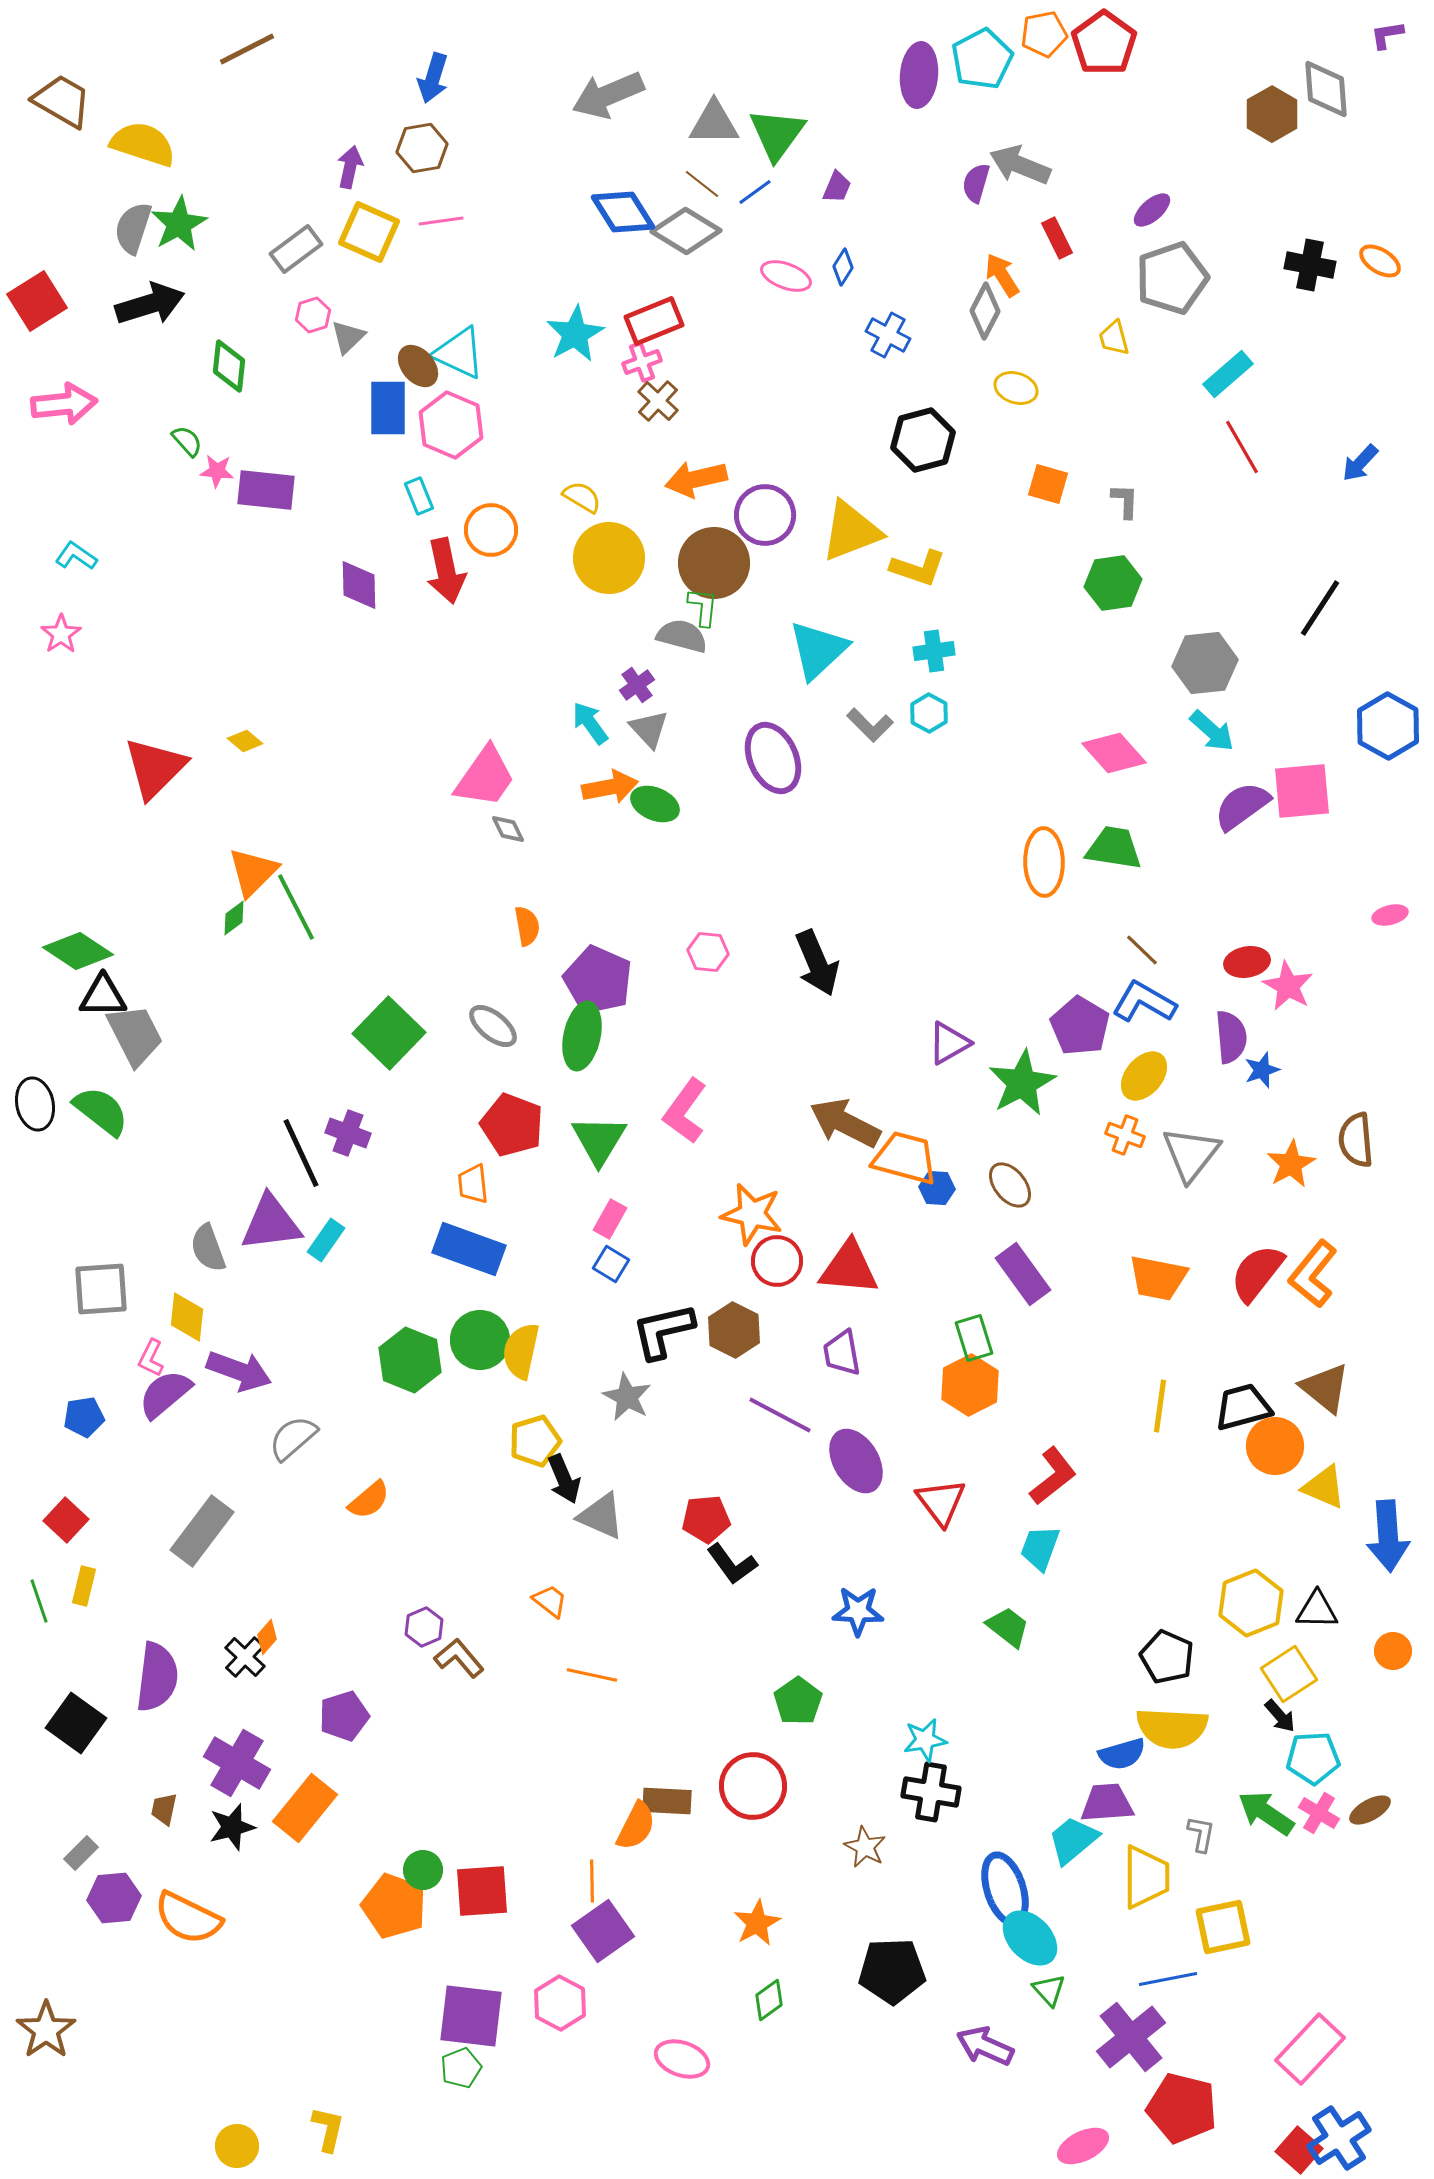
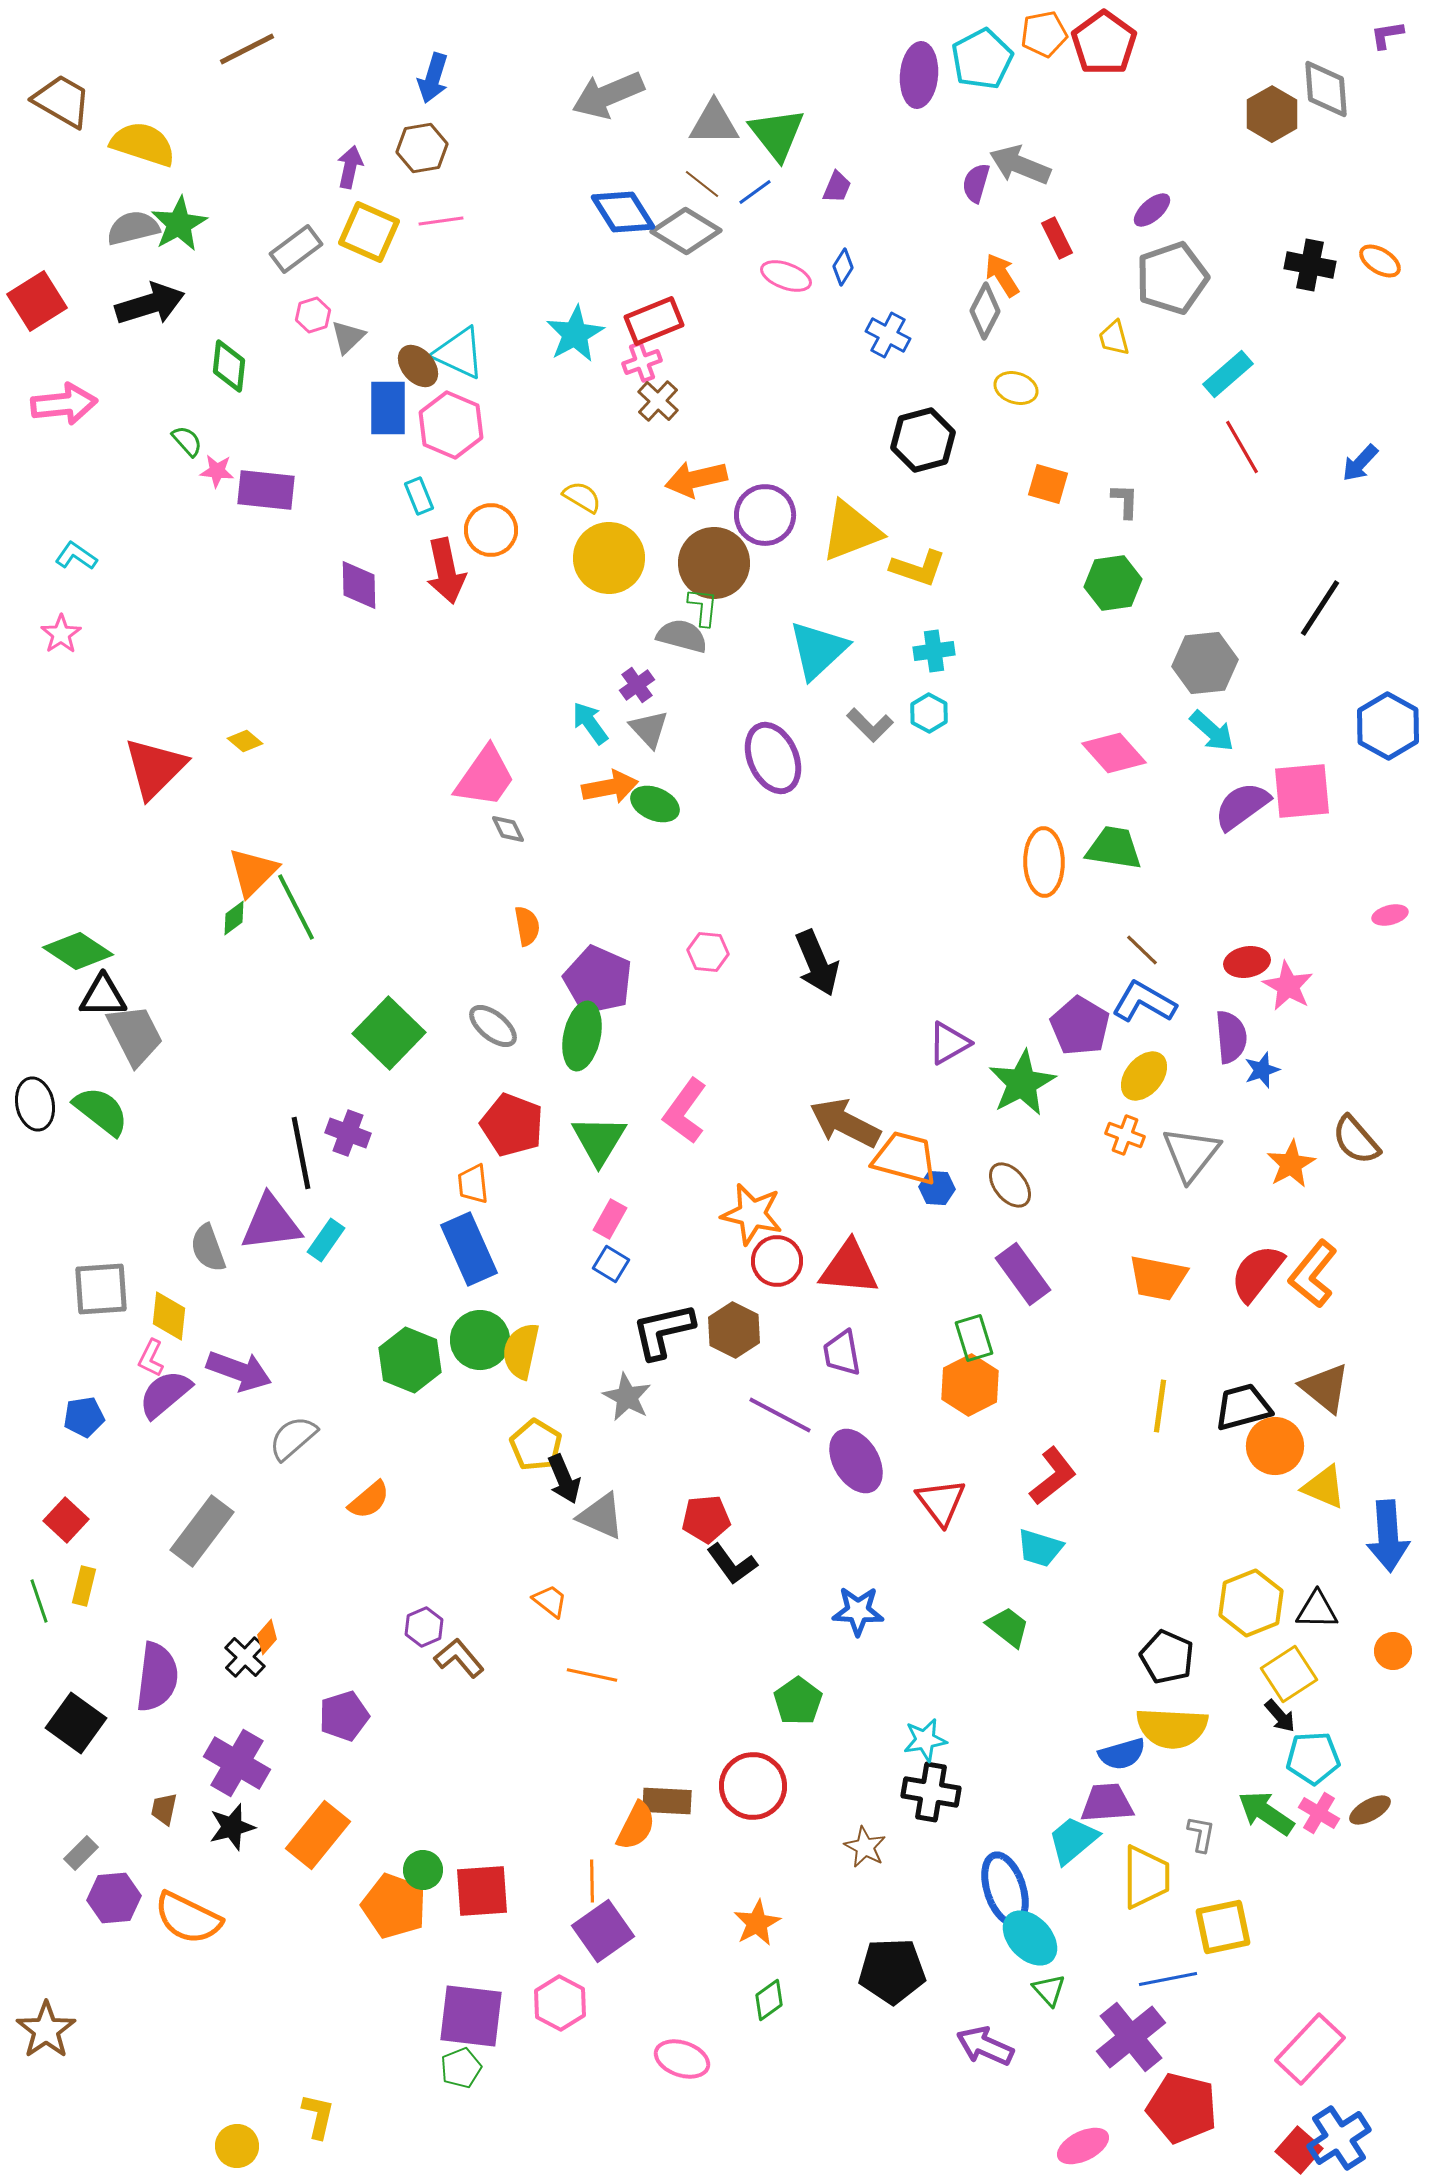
green triangle at (777, 134): rotated 14 degrees counterclockwise
gray semicircle at (133, 228): rotated 58 degrees clockwise
brown semicircle at (1356, 1140): rotated 36 degrees counterclockwise
black line at (301, 1153): rotated 14 degrees clockwise
blue rectangle at (469, 1249): rotated 46 degrees clockwise
yellow diamond at (187, 1317): moved 18 px left, 1 px up
yellow pentagon at (535, 1441): moved 1 px right, 4 px down; rotated 24 degrees counterclockwise
cyan trapezoid at (1040, 1548): rotated 93 degrees counterclockwise
orange rectangle at (305, 1808): moved 13 px right, 27 px down
yellow L-shape at (328, 2129): moved 10 px left, 13 px up
